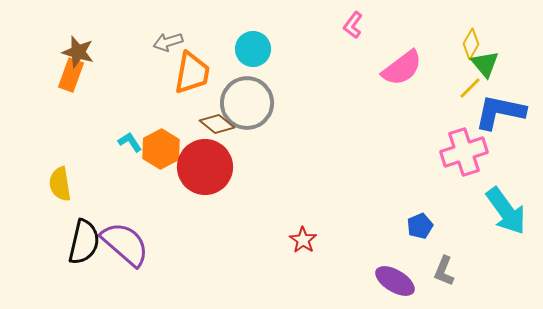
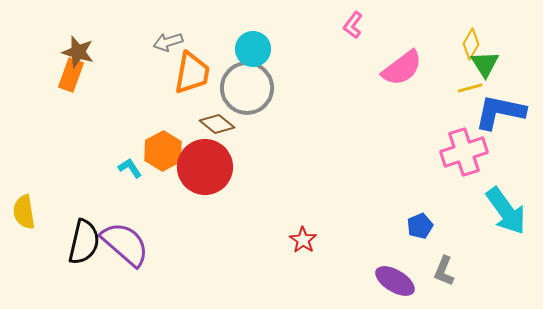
green triangle: rotated 8 degrees clockwise
yellow line: rotated 30 degrees clockwise
gray circle: moved 15 px up
cyan L-shape: moved 26 px down
orange hexagon: moved 2 px right, 2 px down
yellow semicircle: moved 36 px left, 28 px down
